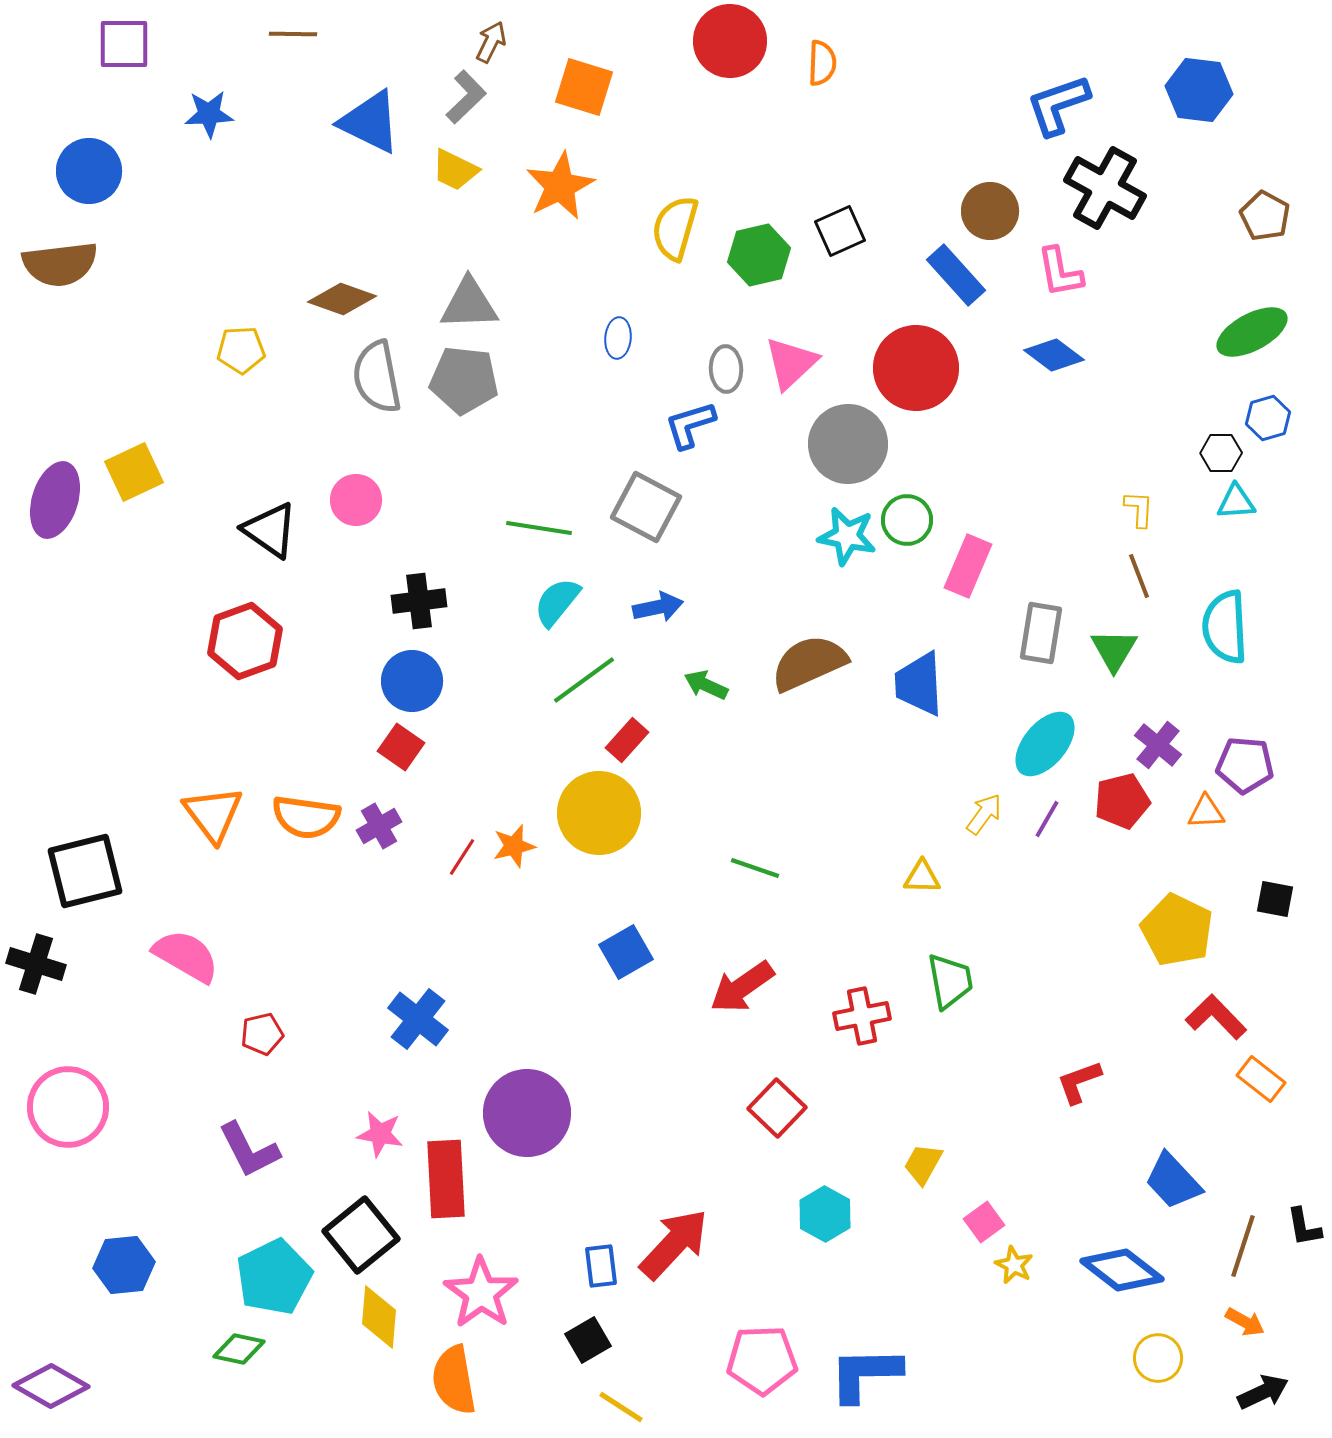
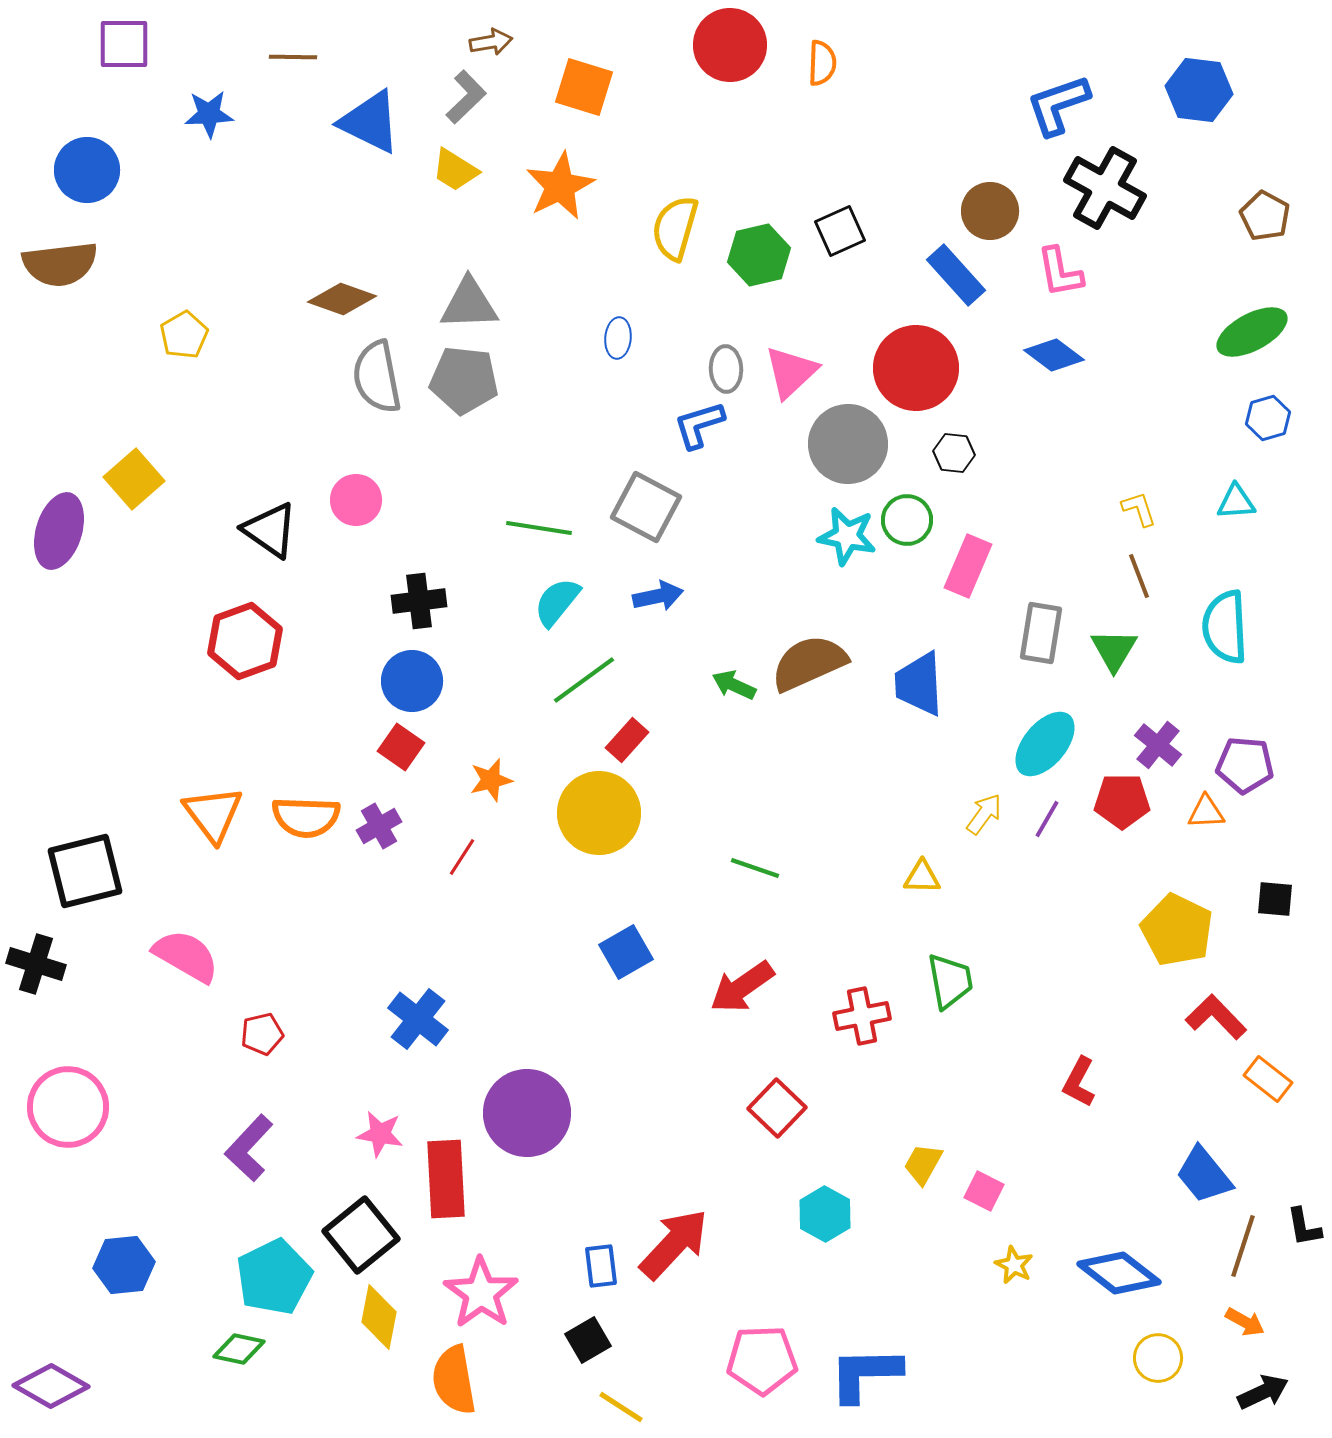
brown line at (293, 34): moved 23 px down
red circle at (730, 41): moved 4 px down
brown arrow at (491, 42): rotated 54 degrees clockwise
yellow trapezoid at (455, 170): rotated 6 degrees clockwise
blue circle at (89, 171): moved 2 px left, 1 px up
yellow pentagon at (241, 350): moved 57 px left, 15 px up; rotated 27 degrees counterclockwise
pink triangle at (791, 363): moved 9 px down
blue L-shape at (690, 425): moved 9 px right
black hexagon at (1221, 453): moved 267 px left; rotated 6 degrees clockwise
yellow square at (134, 472): moved 7 px down; rotated 16 degrees counterclockwise
purple ellipse at (55, 500): moved 4 px right, 31 px down
yellow L-shape at (1139, 509): rotated 21 degrees counterclockwise
blue arrow at (658, 607): moved 11 px up
green arrow at (706, 685): moved 28 px right
red pentagon at (1122, 801): rotated 14 degrees clockwise
orange semicircle at (306, 817): rotated 6 degrees counterclockwise
orange star at (514, 846): moved 23 px left, 66 px up
black square at (1275, 899): rotated 6 degrees counterclockwise
orange rectangle at (1261, 1079): moved 7 px right
red L-shape at (1079, 1082): rotated 42 degrees counterclockwise
purple L-shape at (249, 1150): moved 2 px up; rotated 70 degrees clockwise
blue trapezoid at (1173, 1181): moved 31 px right, 6 px up; rotated 4 degrees clockwise
pink square at (984, 1222): moved 31 px up; rotated 27 degrees counterclockwise
blue diamond at (1122, 1270): moved 3 px left, 3 px down
yellow diamond at (379, 1317): rotated 6 degrees clockwise
